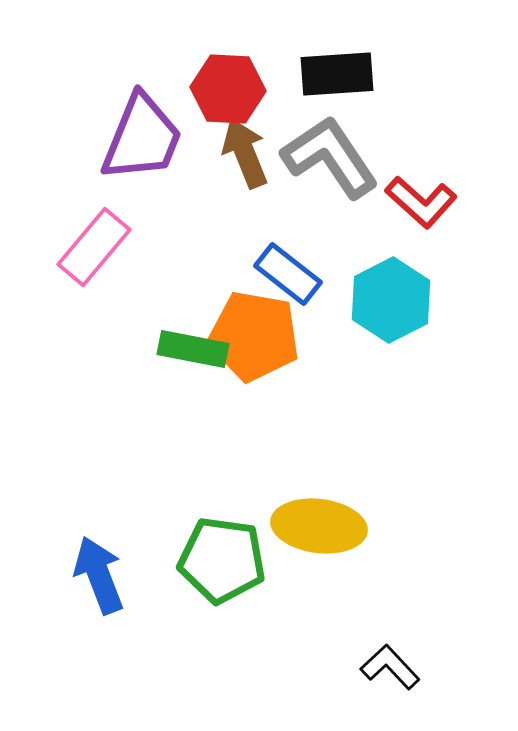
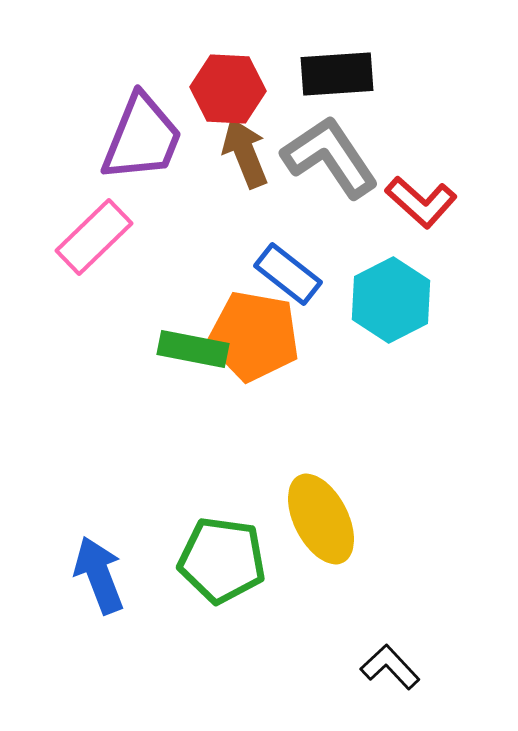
pink rectangle: moved 10 px up; rotated 6 degrees clockwise
yellow ellipse: moved 2 px right, 7 px up; rotated 56 degrees clockwise
